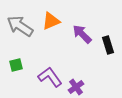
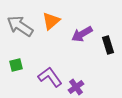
orange triangle: rotated 18 degrees counterclockwise
purple arrow: rotated 75 degrees counterclockwise
